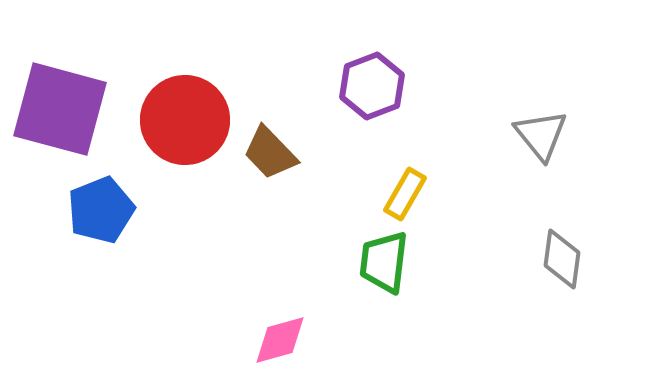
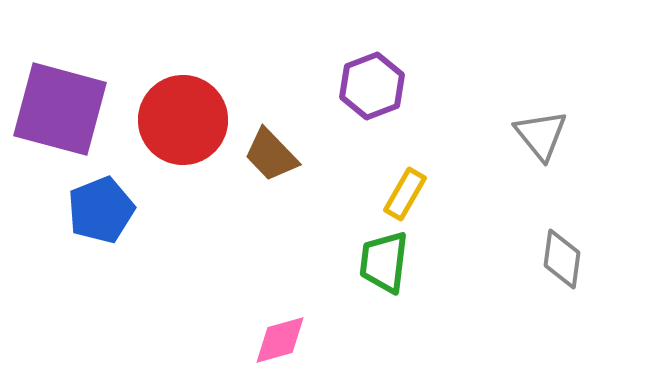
red circle: moved 2 px left
brown trapezoid: moved 1 px right, 2 px down
